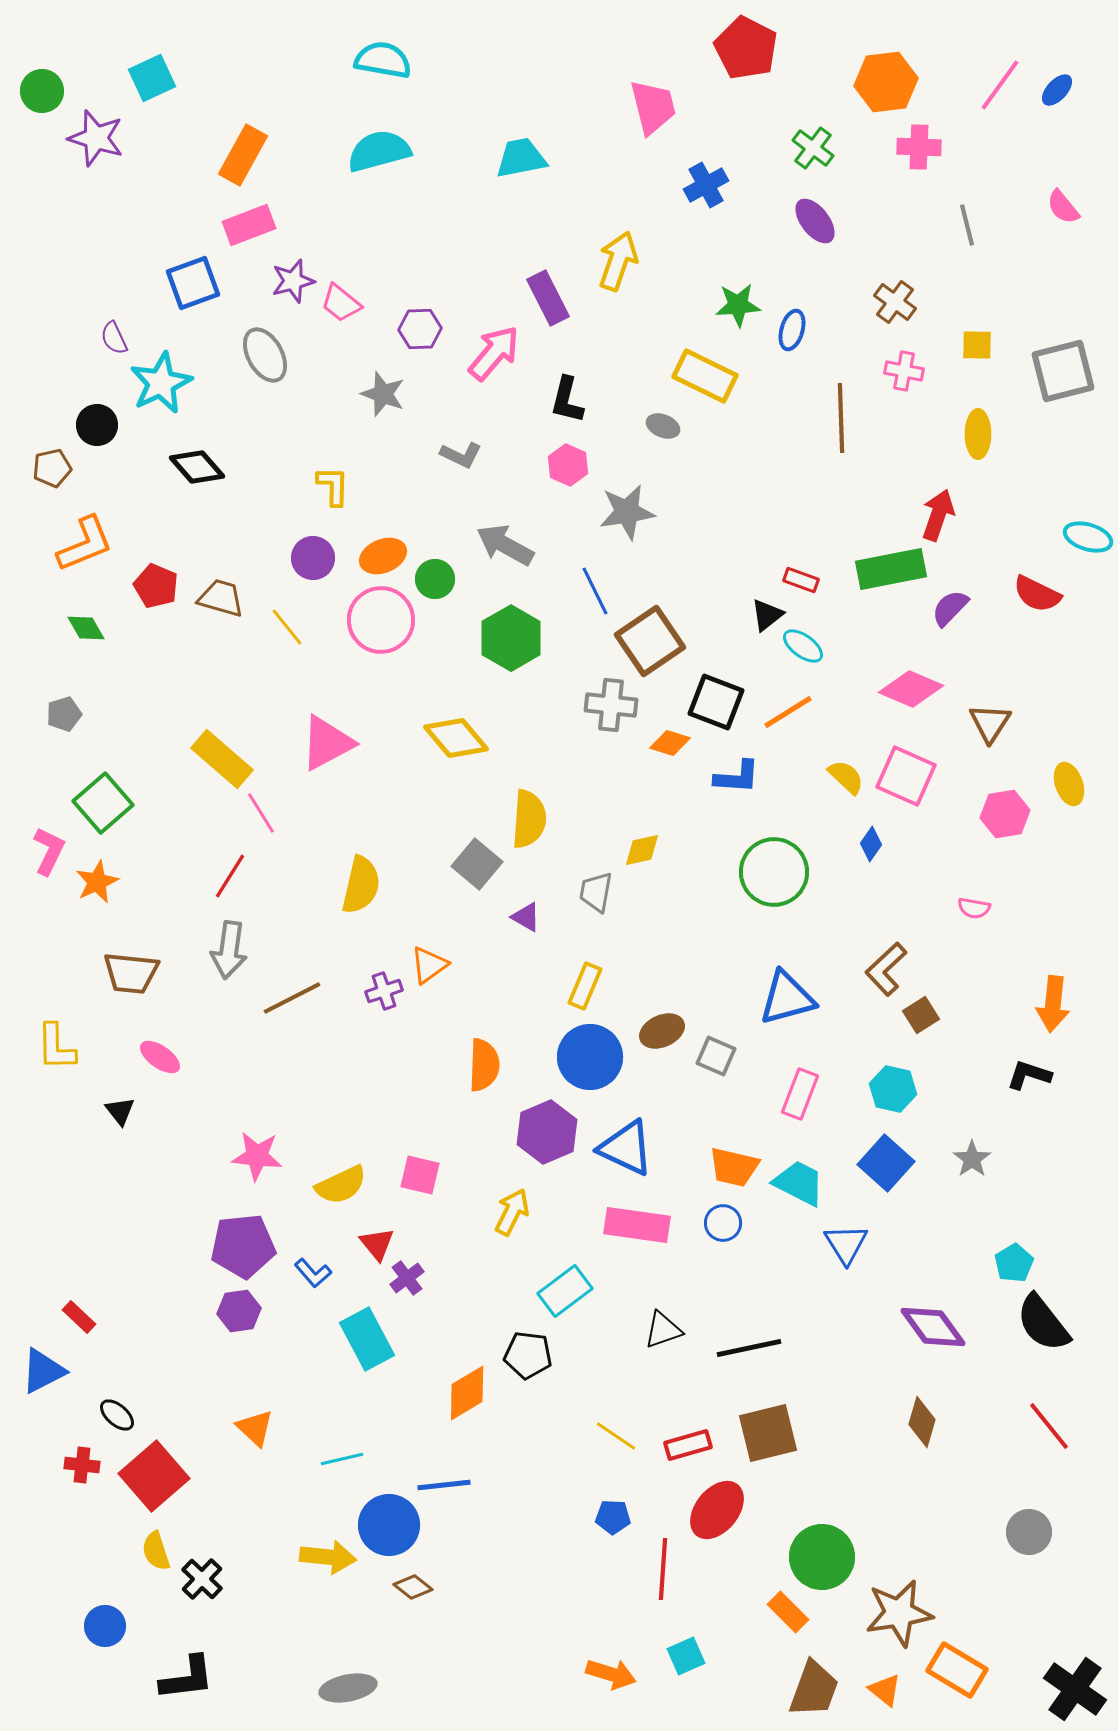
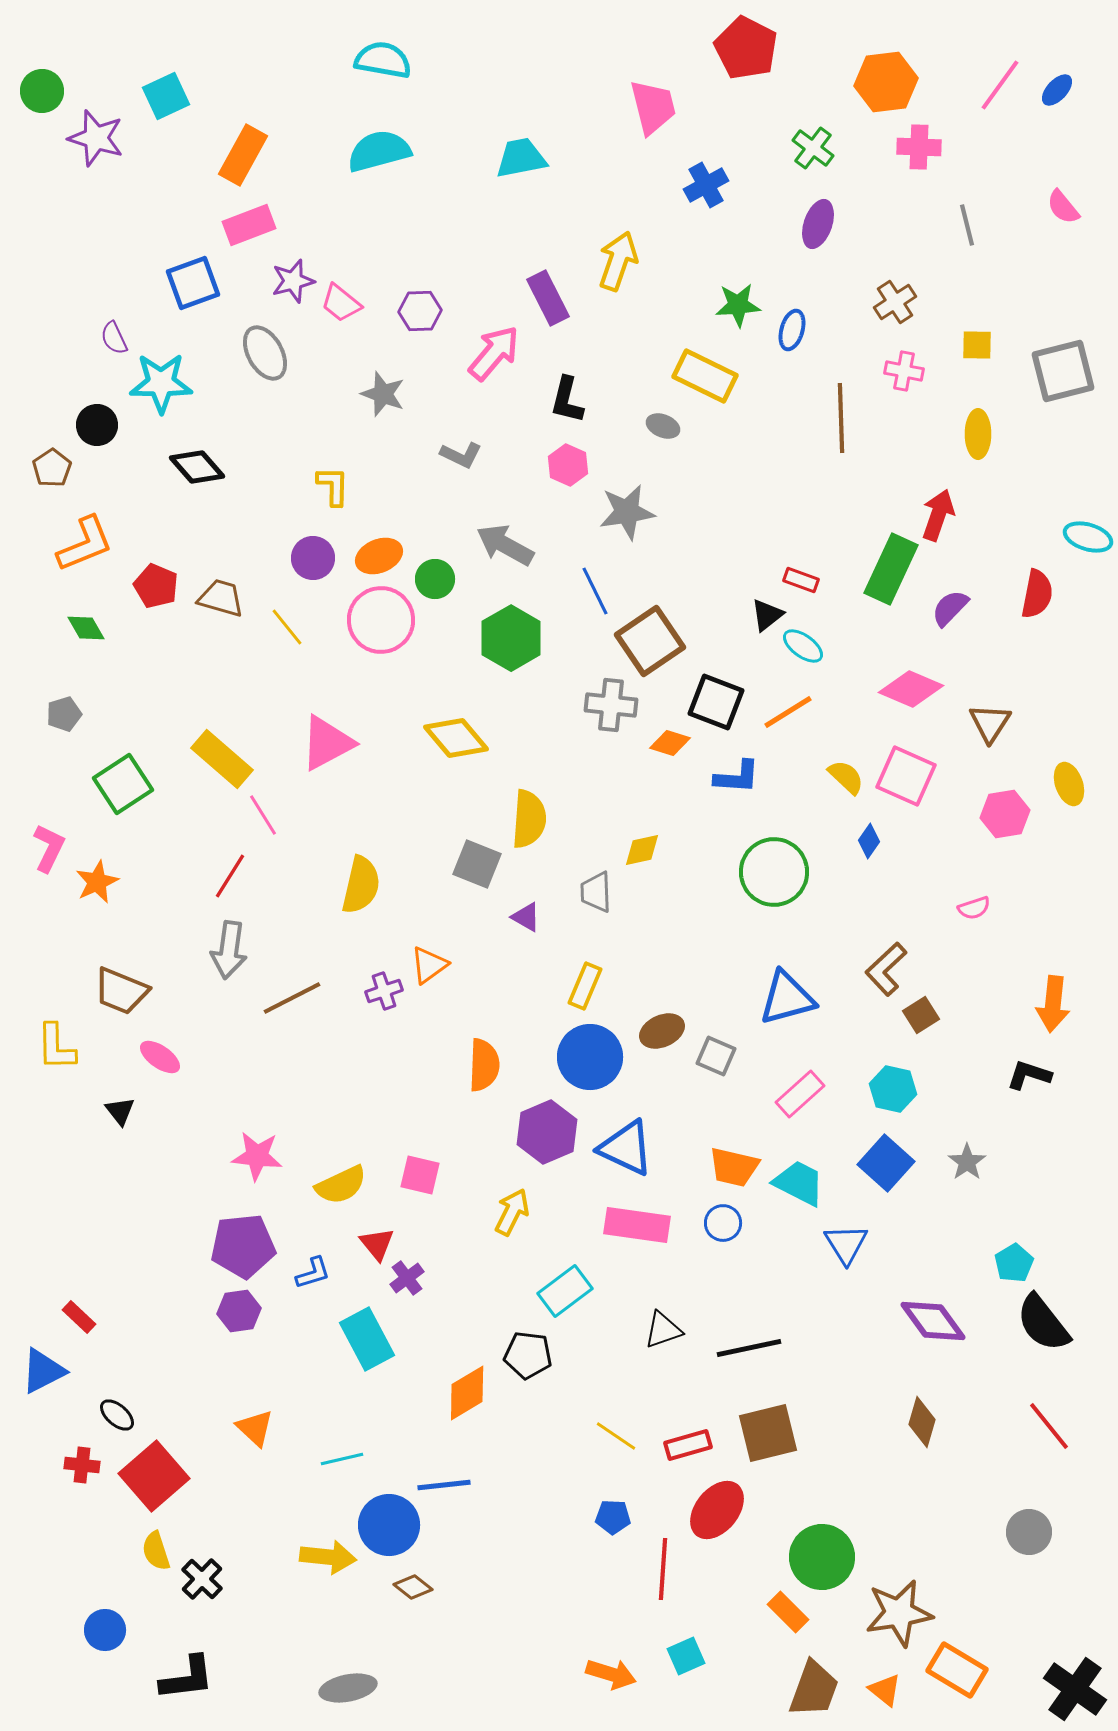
cyan square at (152, 78): moved 14 px right, 18 px down
purple ellipse at (815, 221): moved 3 px right, 3 px down; rotated 57 degrees clockwise
brown cross at (895, 302): rotated 21 degrees clockwise
purple hexagon at (420, 329): moved 18 px up
gray ellipse at (265, 355): moved 2 px up
cyan star at (161, 383): rotated 26 degrees clockwise
brown pentagon at (52, 468): rotated 21 degrees counterclockwise
orange ellipse at (383, 556): moved 4 px left
green rectangle at (891, 569): rotated 54 degrees counterclockwise
red semicircle at (1037, 594): rotated 105 degrees counterclockwise
green square at (103, 803): moved 20 px right, 19 px up; rotated 8 degrees clockwise
pink line at (261, 813): moved 2 px right, 2 px down
blue diamond at (871, 844): moved 2 px left, 3 px up
pink L-shape at (49, 851): moved 3 px up
gray square at (477, 864): rotated 18 degrees counterclockwise
gray trapezoid at (596, 892): rotated 12 degrees counterclockwise
pink semicircle at (974, 908): rotated 28 degrees counterclockwise
brown trapezoid at (131, 973): moved 10 px left, 18 px down; rotated 16 degrees clockwise
pink rectangle at (800, 1094): rotated 27 degrees clockwise
gray star at (972, 1159): moved 5 px left, 3 px down
blue L-shape at (313, 1273): rotated 66 degrees counterclockwise
purple diamond at (933, 1327): moved 6 px up
blue circle at (105, 1626): moved 4 px down
